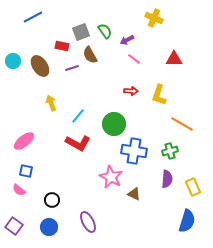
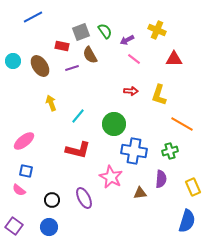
yellow cross: moved 3 px right, 12 px down
red L-shape: moved 7 px down; rotated 15 degrees counterclockwise
purple semicircle: moved 6 px left
brown triangle: moved 6 px right, 1 px up; rotated 32 degrees counterclockwise
purple ellipse: moved 4 px left, 24 px up
